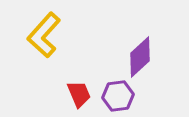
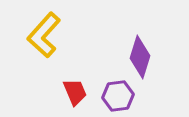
purple diamond: rotated 30 degrees counterclockwise
red trapezoid: moved 4 px left, 2 px up
